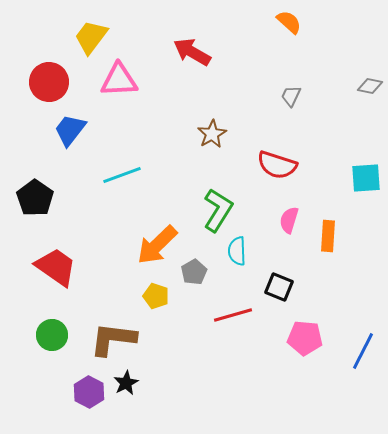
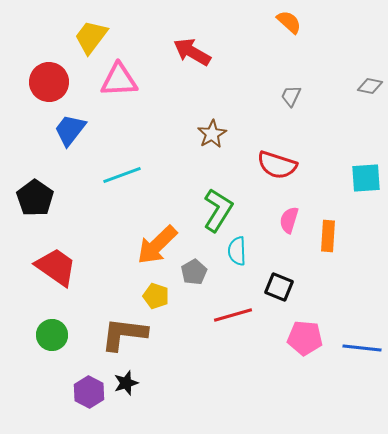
brown L-shape: moved 11 px right, 5 px up
blue line: moved 1 px left, 3 px up; rotated 69 degrees clockwise
black star: rotated 10 degrees clockwise
